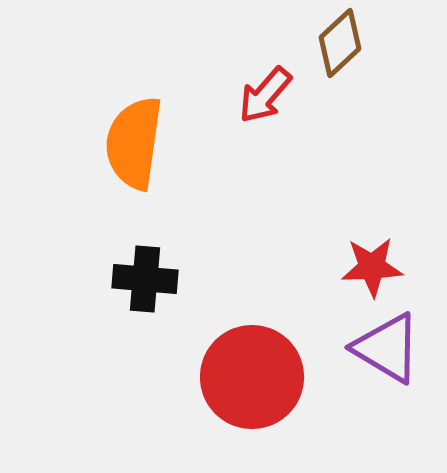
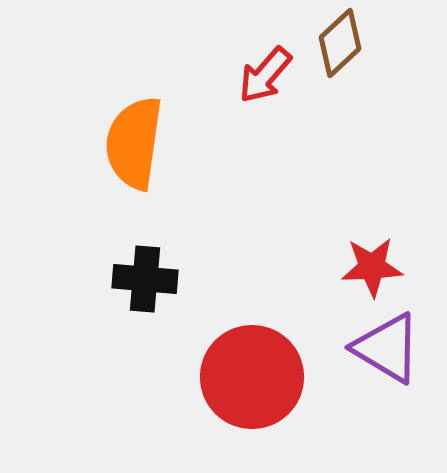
red arrow: moved 20 px up
